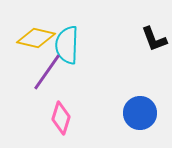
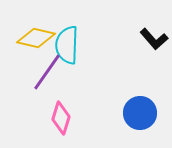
black L-shape: rotated 20 degrees counterclockwise
